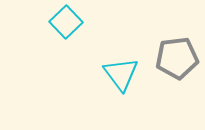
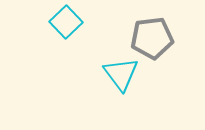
gray pentagon: moved 25 px left, 20 px up
